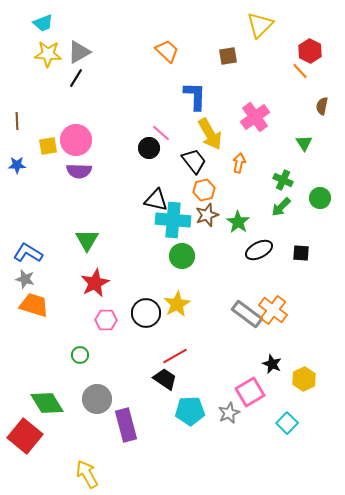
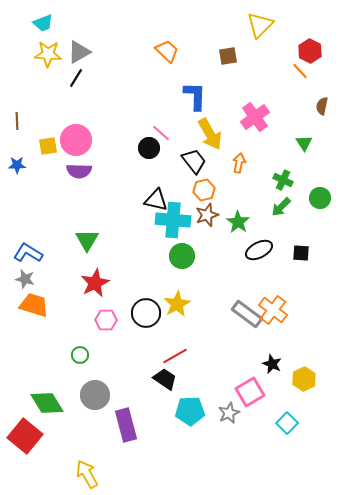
gray circle at (97, 399): moved 2 px left, 4 px up
